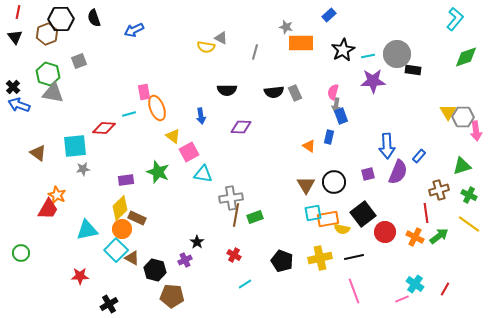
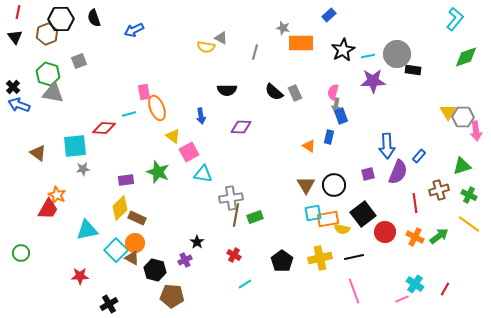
gray star at (286, 27): moved 3 px left, 1 px down
black semicircle at (274, 92): rotated 48 degrees clockwise
black circle at (334, 182): moved 3 px down
red line at (426, 213): moved 11 px left, 10 px up
orange circle at (122, 229): moved 13 px right, 14 px down
black pentagon at (282, 261): rotated 15 degrees clockwise
